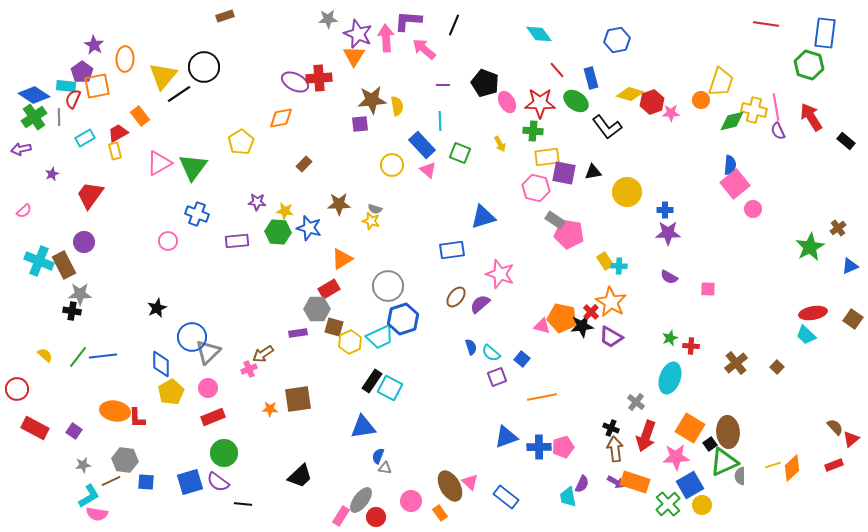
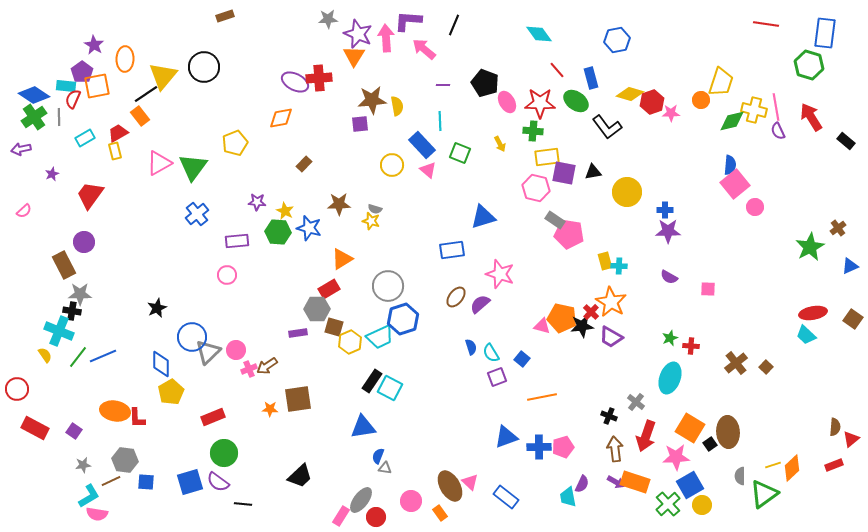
black line at (179, 94): moved 33 px left
yellow pentagon at (241, 142): moved 6 px left, 1 px down; rotated 10 degrees clockwise
pink circle at (753, 209): moved 2 px right, 2 px up
yellow star at (285, 211): rotated 18 degrees clockwise
blue cross at (197, 214): rotated 30 degrees clockwise
purple star at (668, 233): moved 2 px up
pink circle at (168, 241): moved 59 px right, 34 px down
cyan cross at (39, 261): moved 20 px right, 70 px down
yellow rectangle at (605, 261): rotated 18 degrees clockwise
cyan semicircle at (491, 353): rotated 18 degrees clockwise
brown arrow at (263, 354): moved 4 px right, 12 px down
yellow semicircle at (45, 355): rotated 14 degrees clockwise
blue line at (103, 356): rotated 16 degrees counterclockwise
brown square at (777, 367): moved 11 px left
pink circle at (208, 388): moved 28 px right, 38 px up
brown semicircle at (835, 427): rotated 48 degrees clockwise
black cross at (611, 428): moved 2 px left, 12 px up
green triangle at (724, 462): moved 40 px right, 32 px down; rotated 12 degrees counterclockwise
